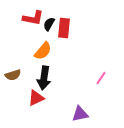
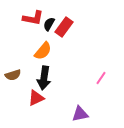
red rectangle: moved 1 px up; rotated 30 degrees clockwise
